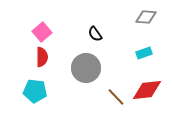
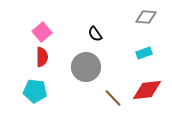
gray circle: moved 1 px up
brown line: moved 3 px left, 1 px down
